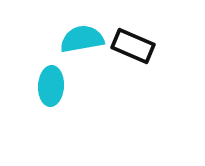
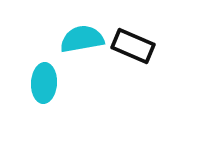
cyan ellipse: moved 7 px left, 3 px up
